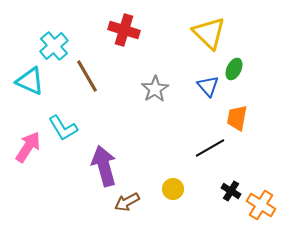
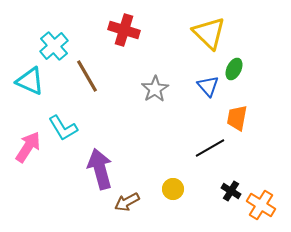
purple arrow: moved 4 px left, 3 px down
